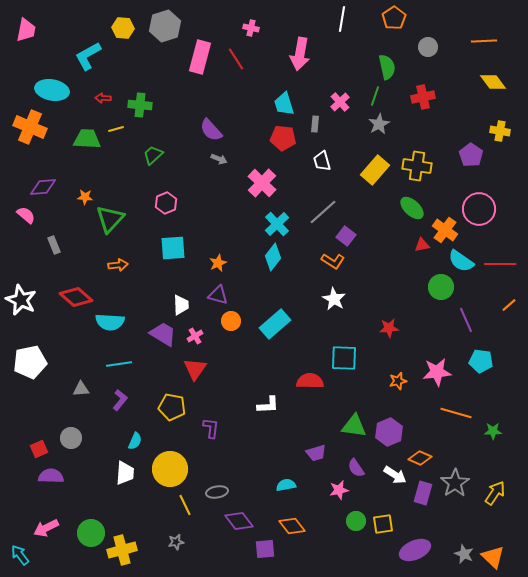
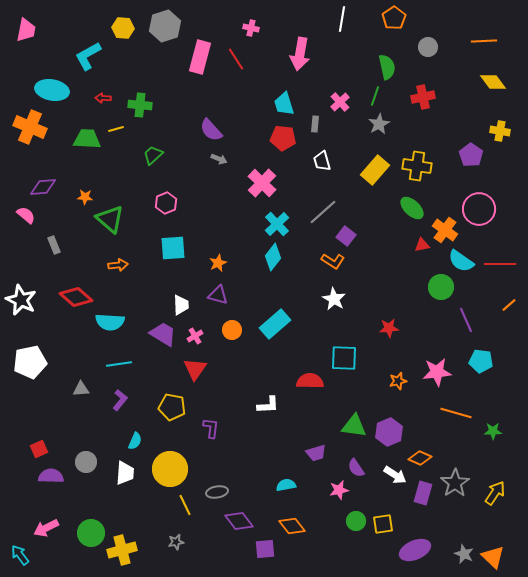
green triangle at (110, 219): rotated 32 degrees counterclockwise
orange circle at (231, 321): moved 1 px right, 9 px down
gray circle at (71, 438): moved 15 px right, 24 px down
